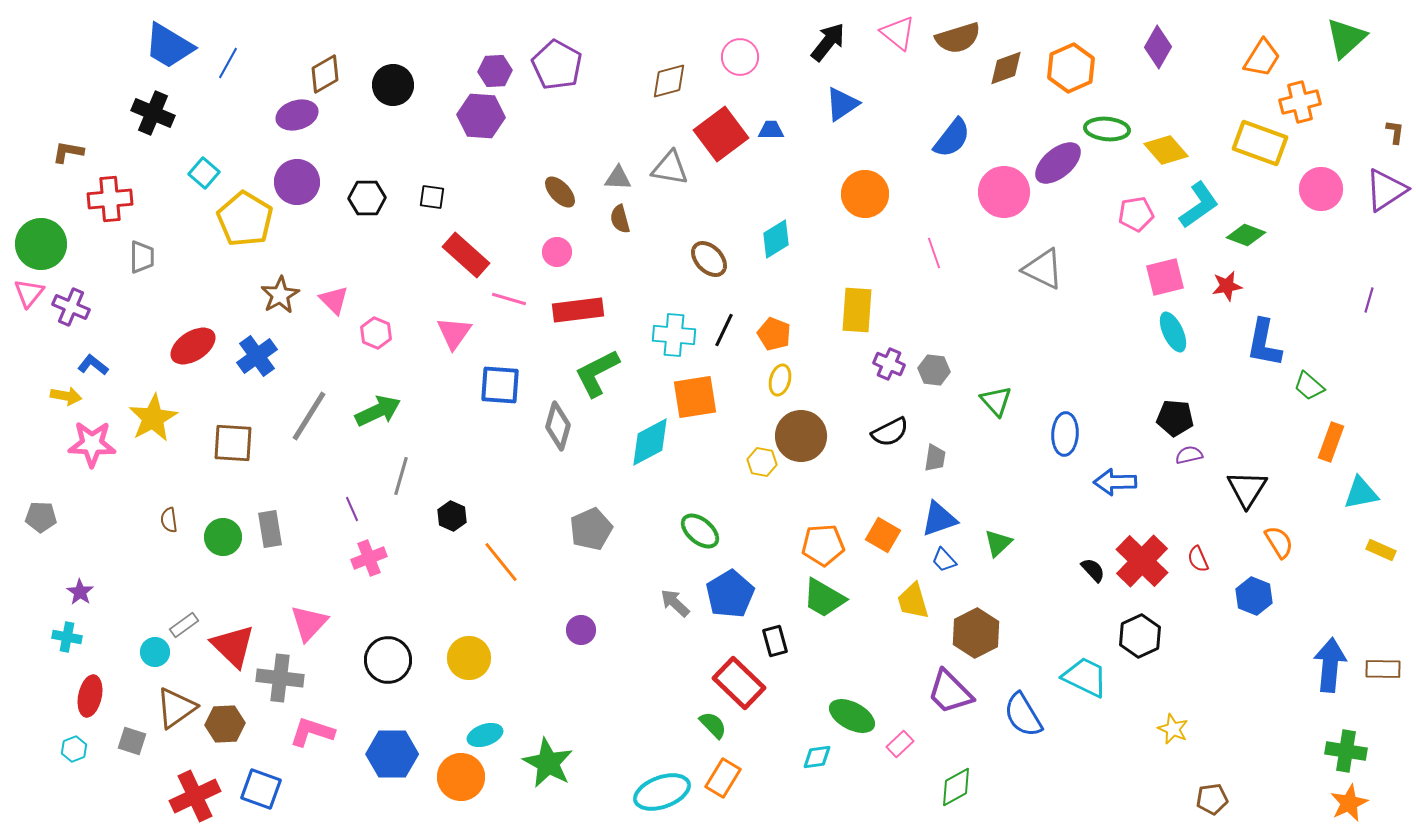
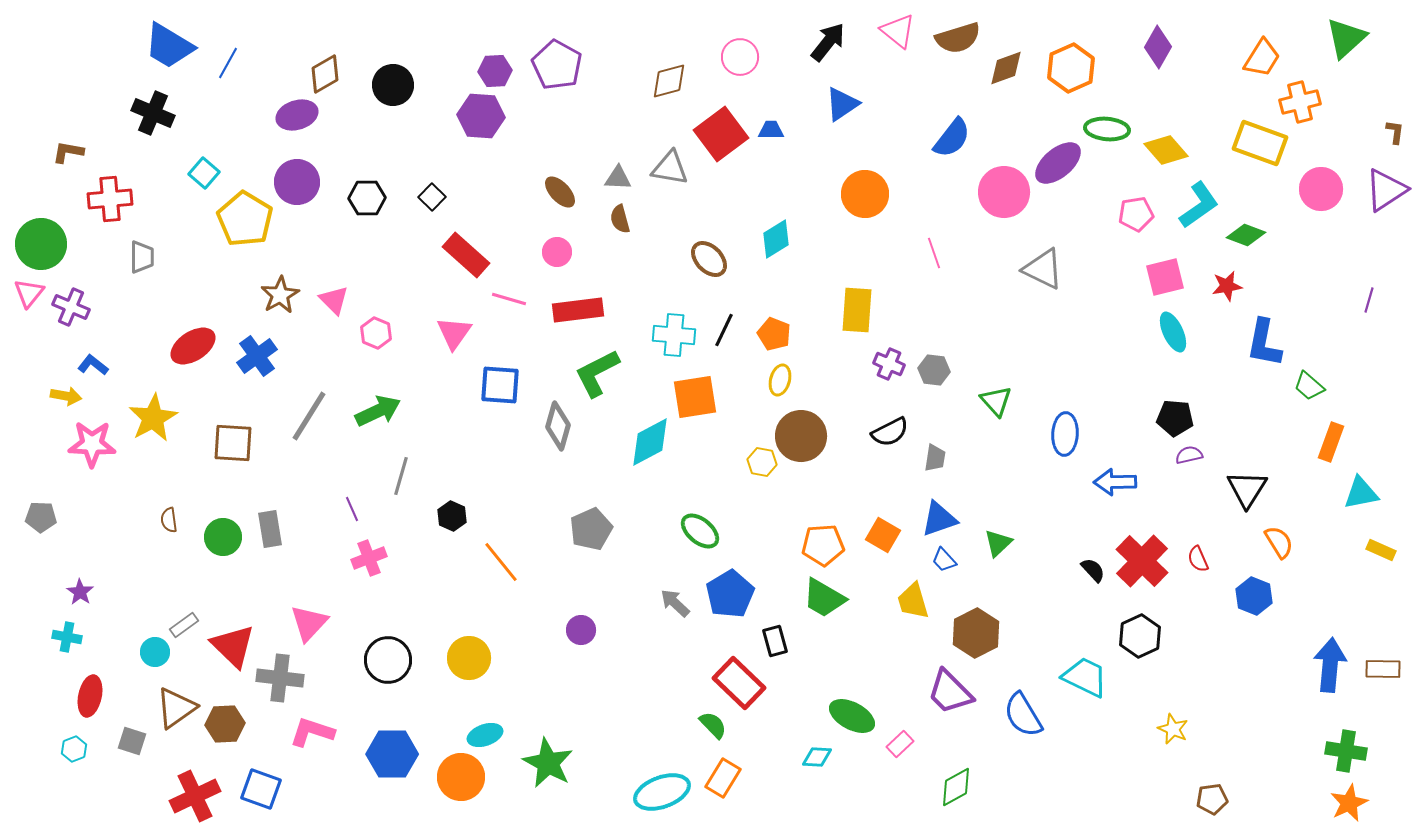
pink triangle at (898, 33): moved 2 px up
black square at (432, 197): rotated 36 degrees clockwise
cyan diamond at (817, 757): rotated 12 degrees clockwise
